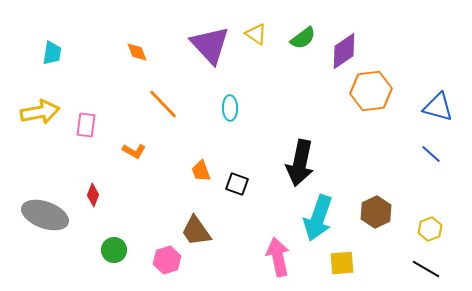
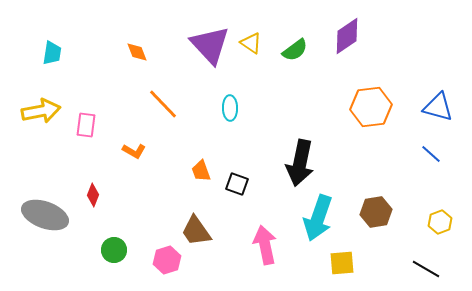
yellow triangle: moved 5 px left, 9 px down
green semicircle: moved 8 px left, 12 px down
purple diamond: moved 3 px right, 15 px up
orange hexagon: moved 16 px down
yellow arrow: moved 1 px right, 1 px up
brown hexagon: rotated 16 degrees clockwise
yellow hexagon: moved 10 px right, 7 px up
pink arrow: moved 13 px left, 12 px up
